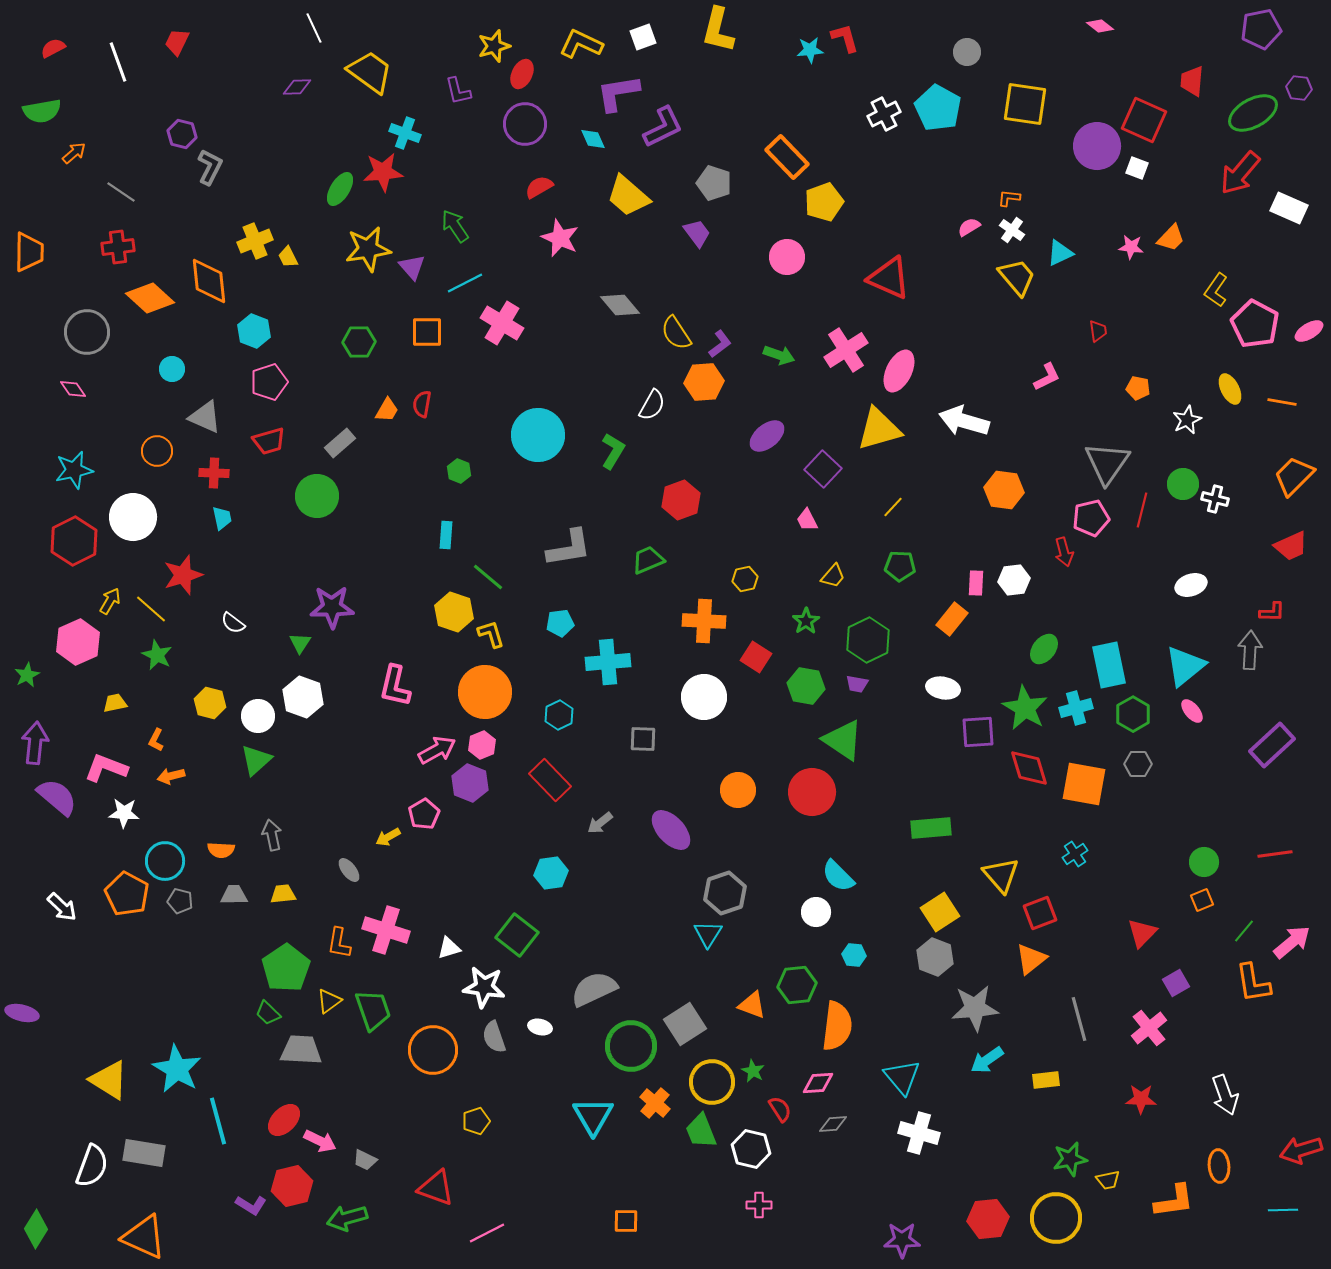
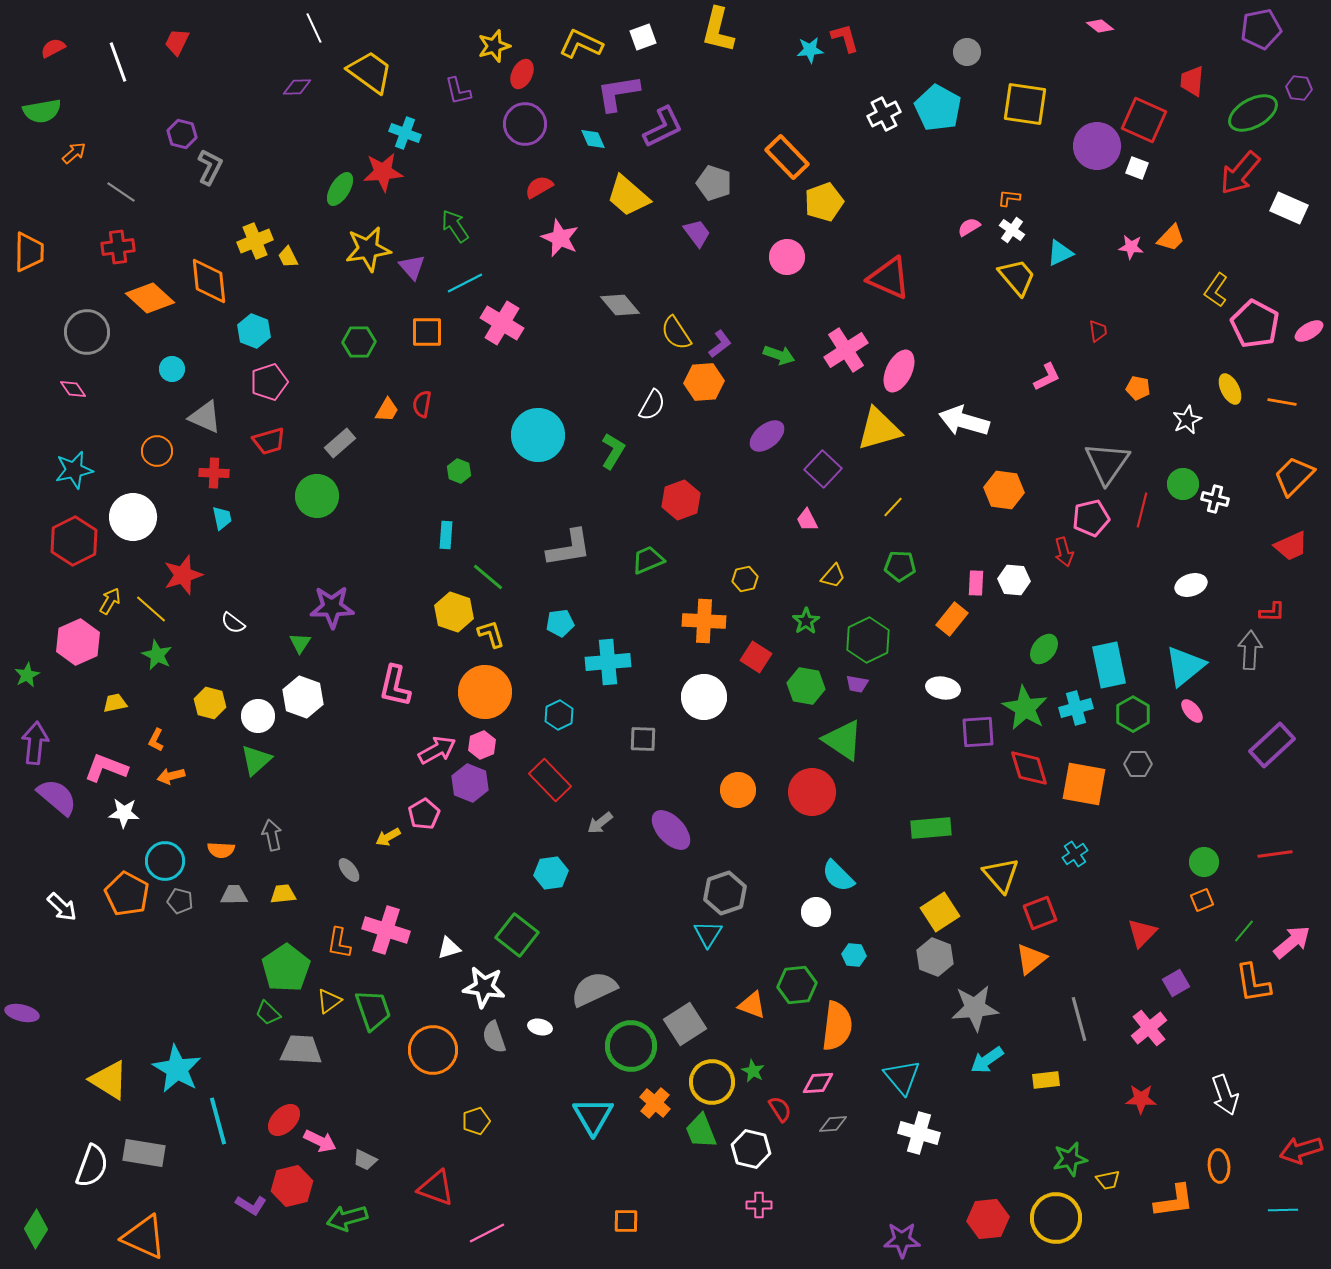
white hexagon at (1014, 580): rotated 12 degrees clockwise
